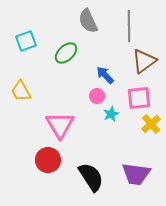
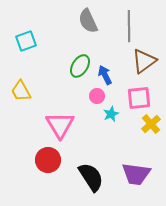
green ellipse: moved 14 px right, 13 px down; rotated 15 degrees counterclockwise
blue arrow: rotated 18 degrees clockwise
